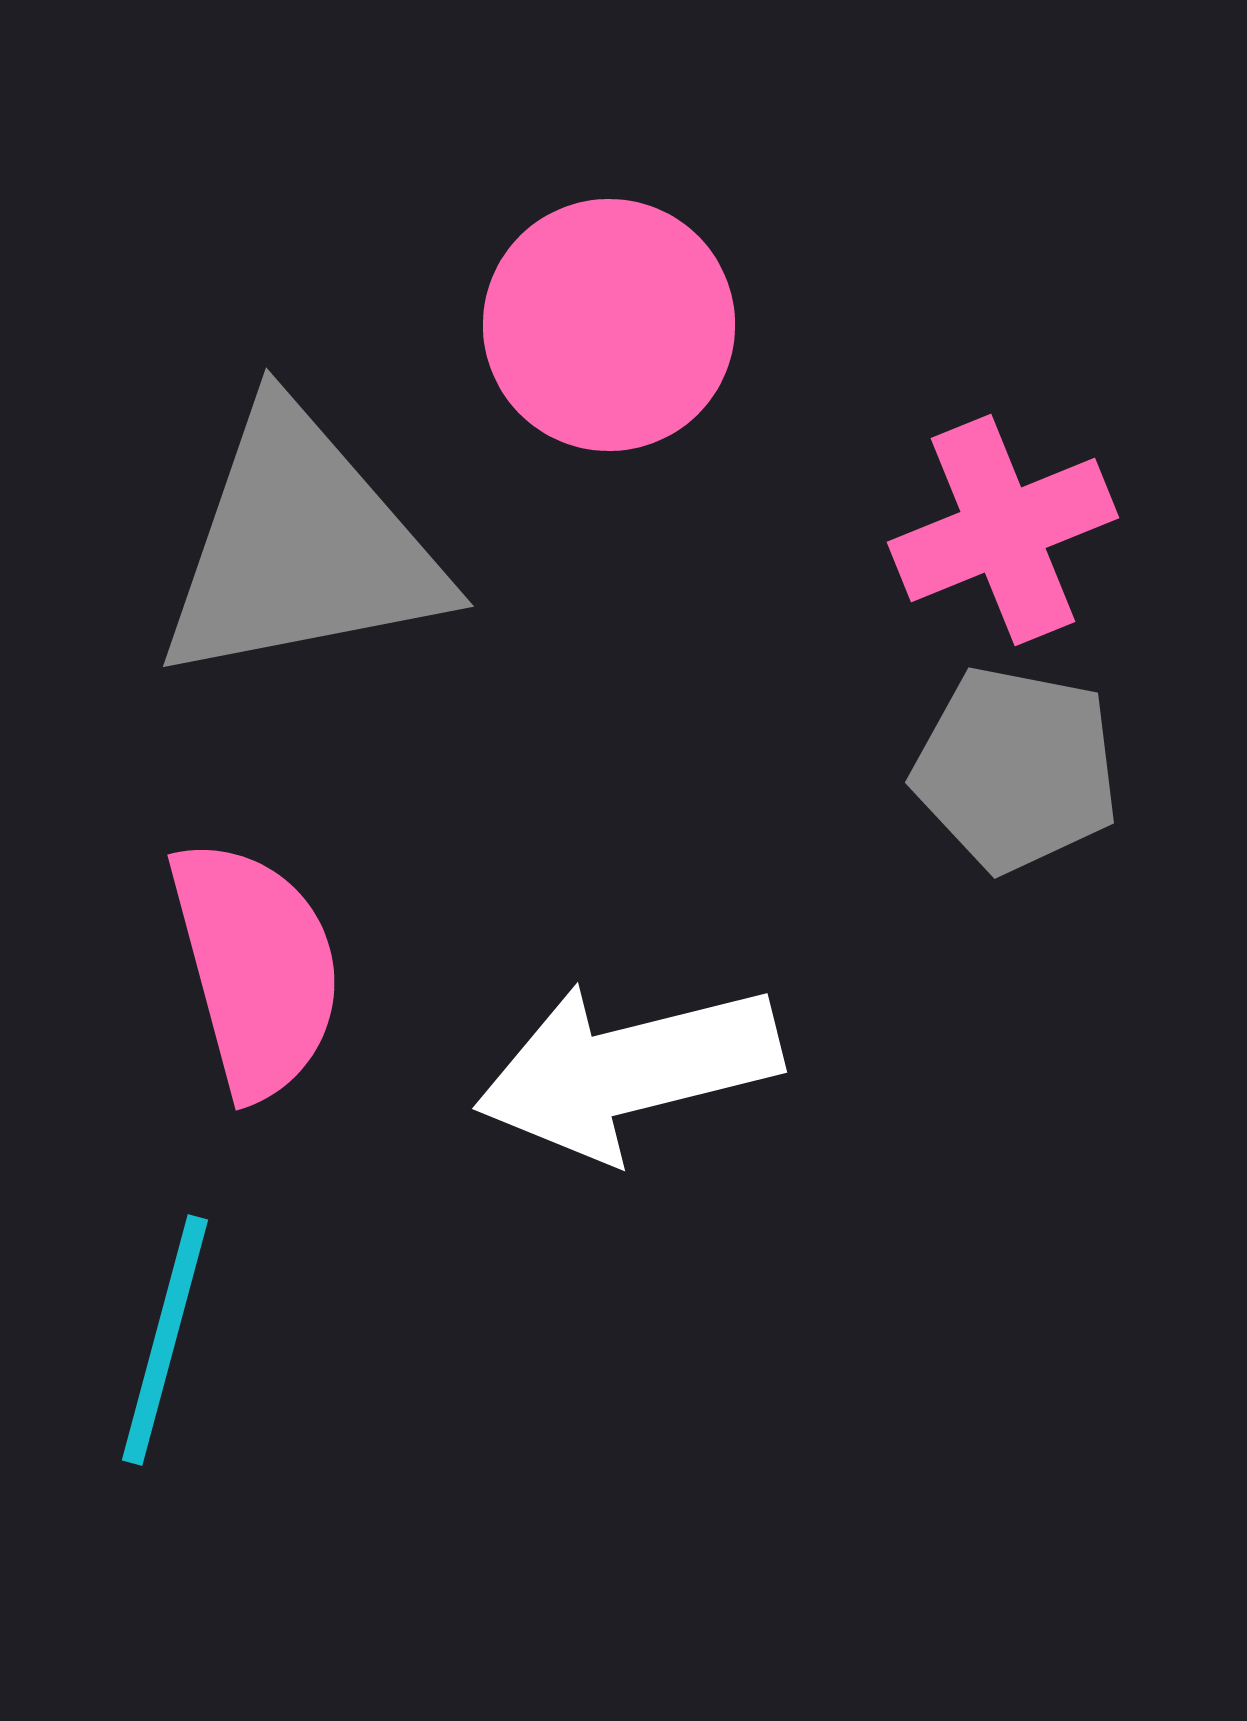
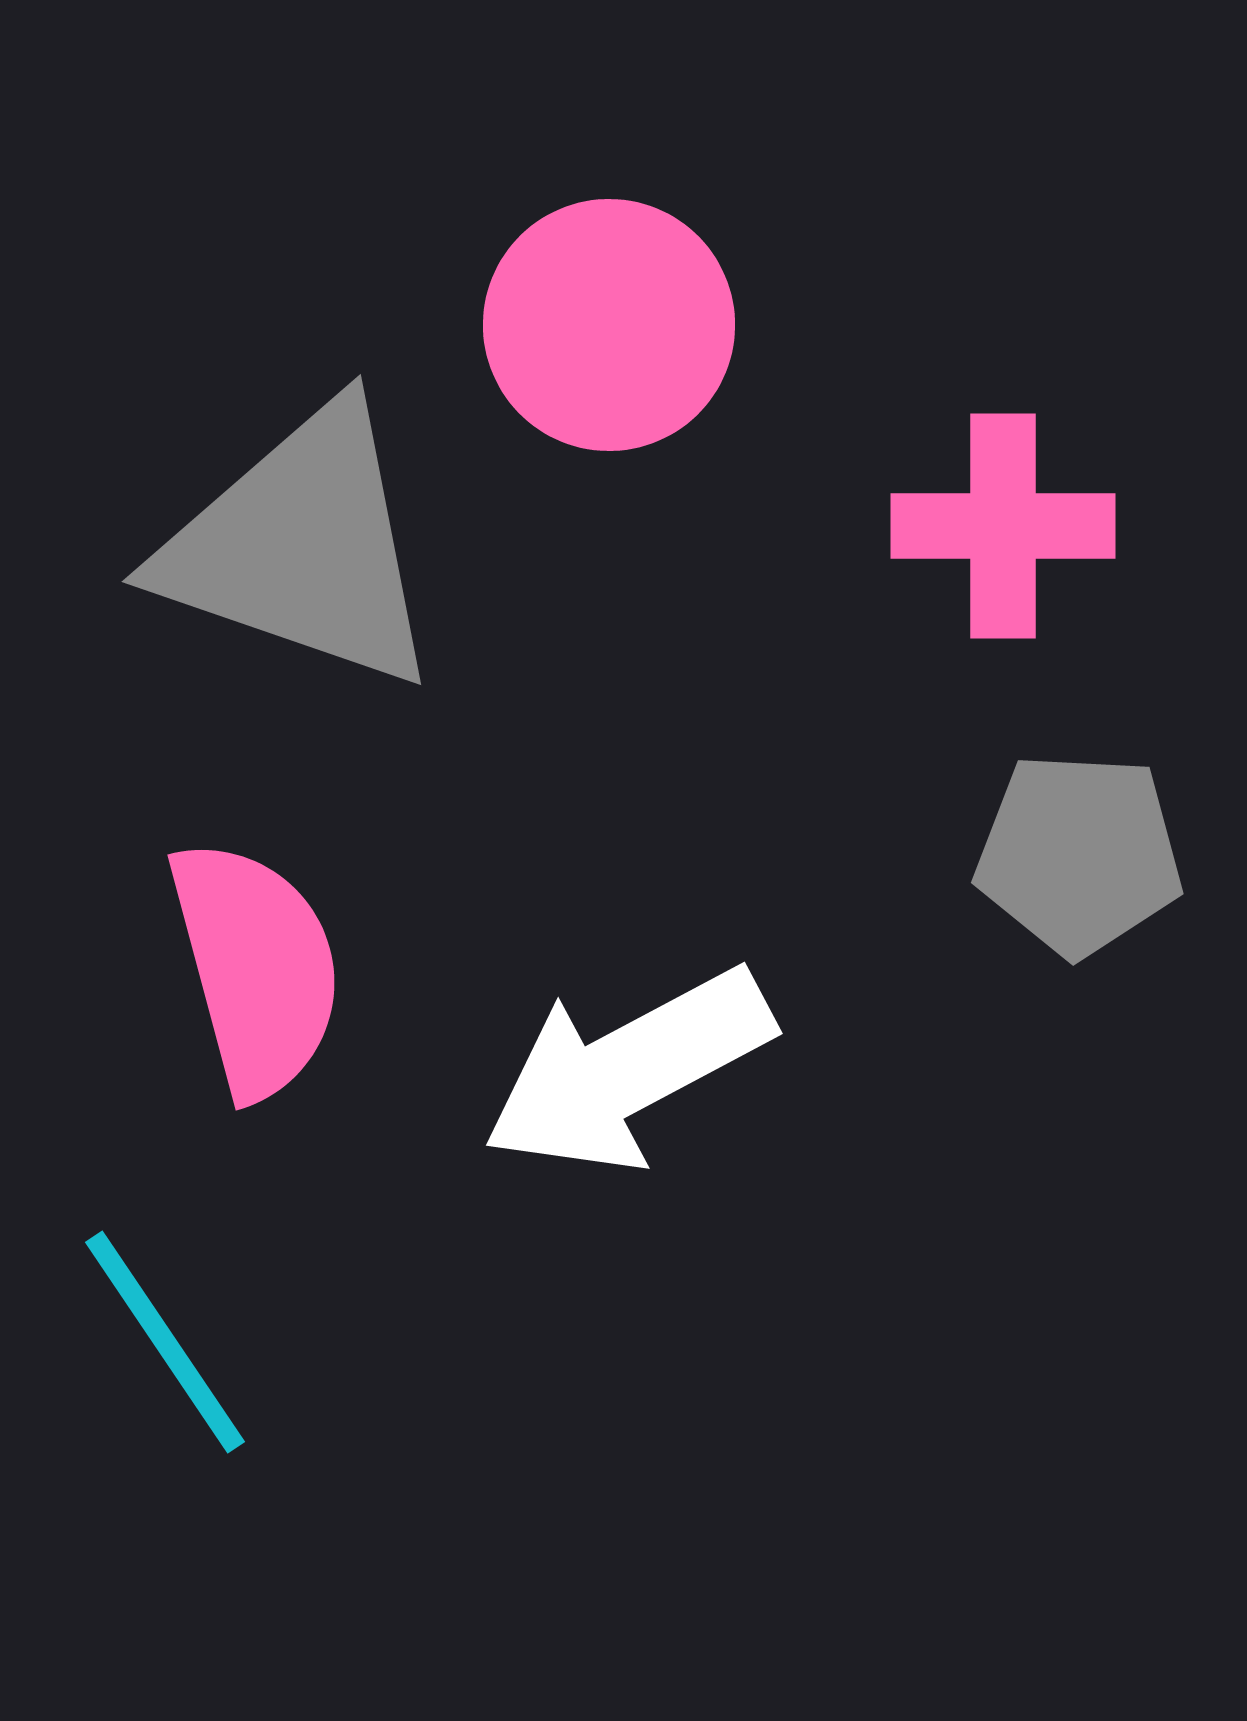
pink cross: moved 4 px up; rotated 22 degrees clockwise
gray triangle: rotated 30 degrees clockwise
gray pentagon: moved 63 px right, 85 px down; rotated 8 degrees counterclockwise
white arrow: rotated 14 degrees counterclockwise
cyan line: moved 2 px down; rotated 49 degrees counterclockwise
